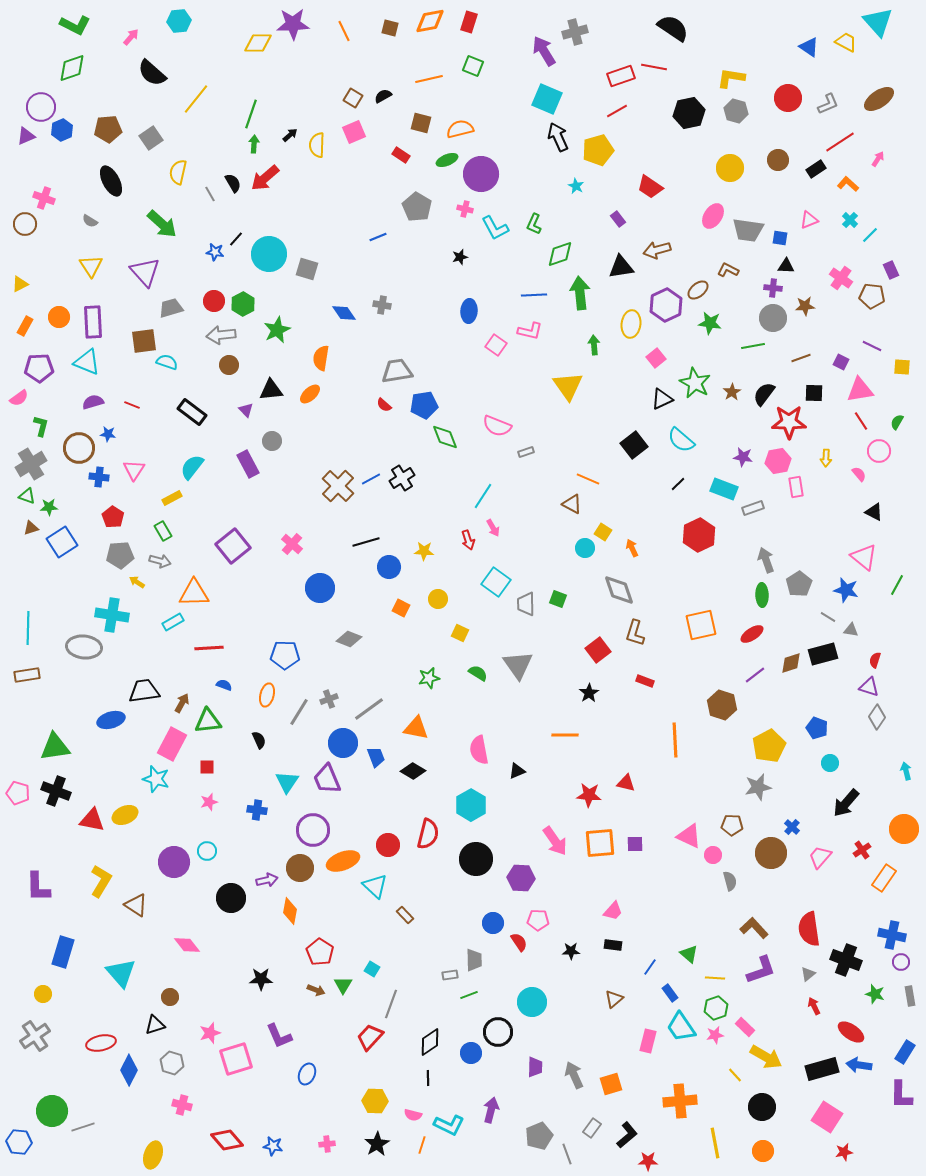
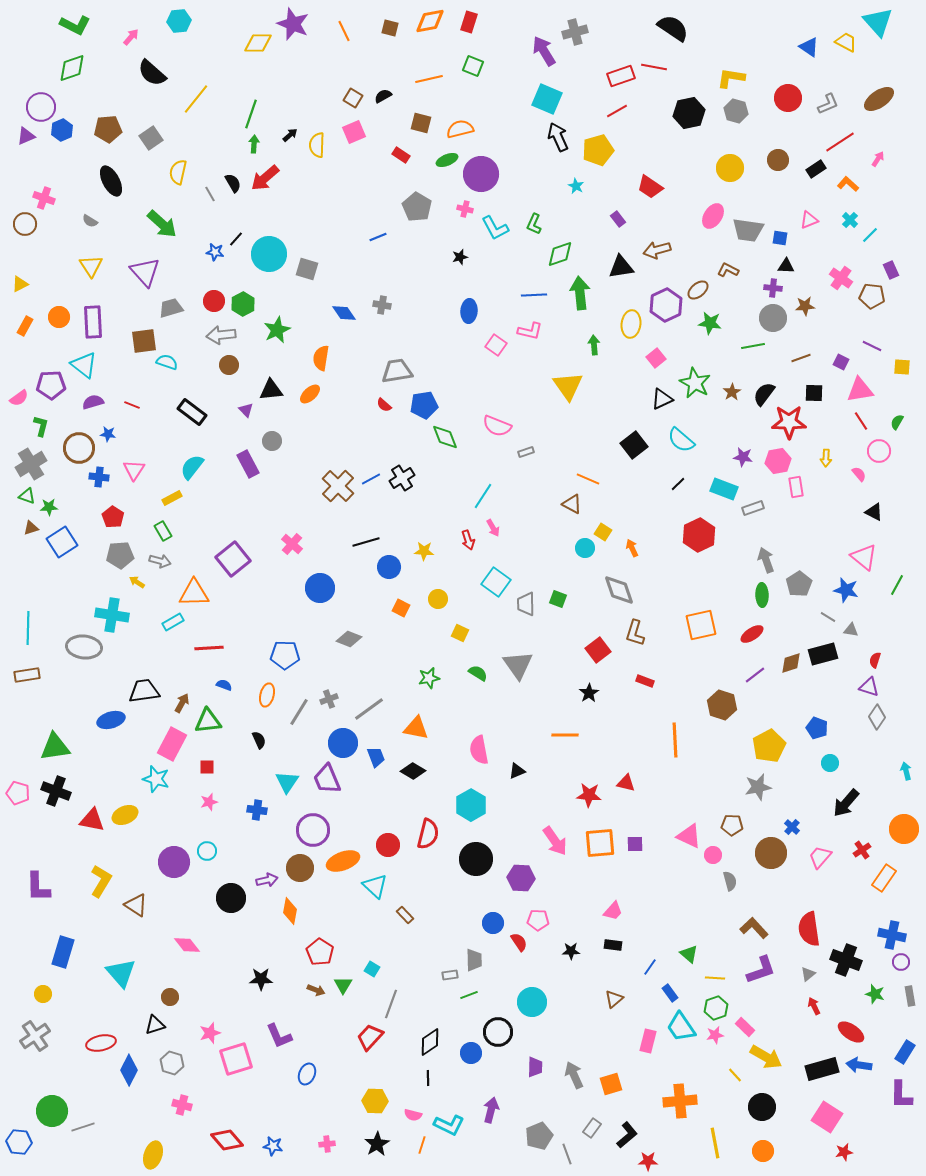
purple star at (293, 24): rotated 24 degrees clockwise
cyan triangle at (87, 362): moved 3 px left, 3 px down; rotated 16 degrees clockwise
purple pentagon at (39, 368): moved 12 px right, 17 px down
purple square at (233, 546): moved 13 px down
